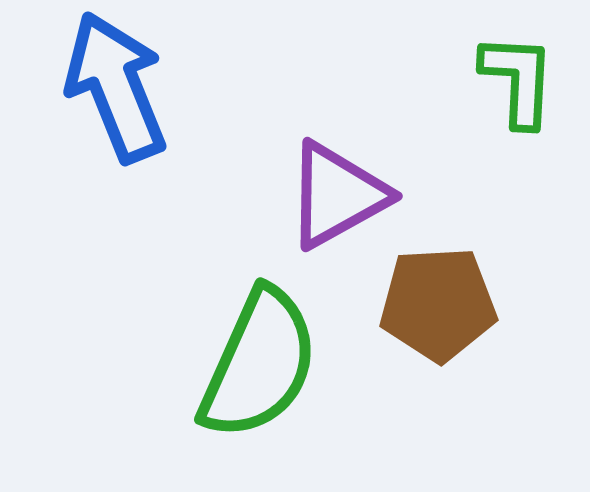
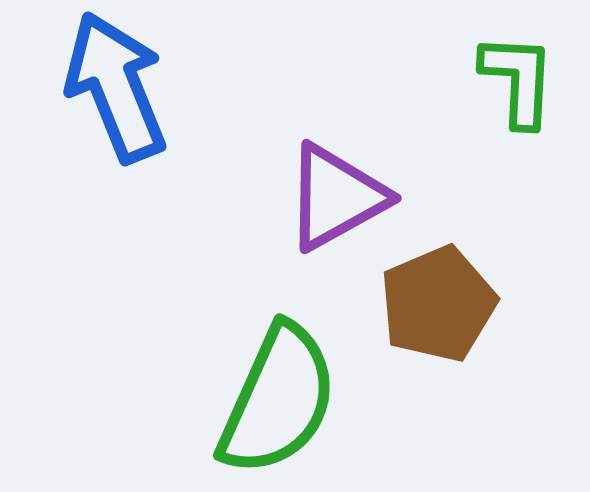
purple triangle: moved 1 px left, 2 px down
brown pentagon: rotated 20 degrees counterclockwise
green semicircle: moved 19 px right, 36 px down
